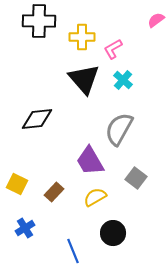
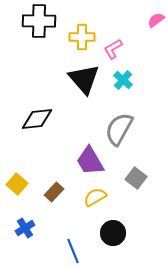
yellow square: rotated 15 degrees clockwise
